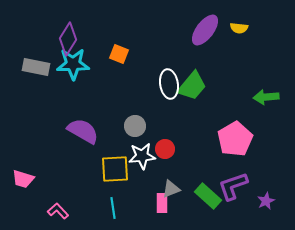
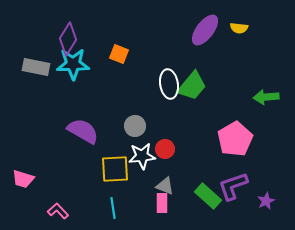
gray triangle: moved 6 px left, 3 px up; rotated 42 degrees clockwise
